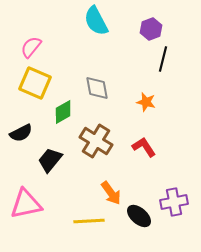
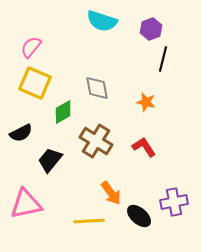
cyan semicircle: moved 6 px right; rotated 44 degrees counterclockwise
